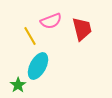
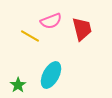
yellow line: rotated 30 degrees counterclockwise
cyan ellipse: moved 13 px right, 9 px down
